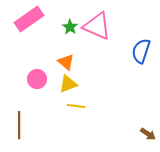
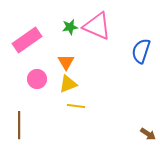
pink rectangle: moved 2 px left, 21 px down
green star: rotated 28 degrees clockwise
orange triangle: rotated 18 degrees clockwise
